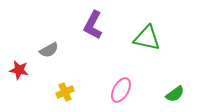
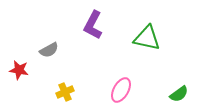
green semicircle: moved 4 px right
